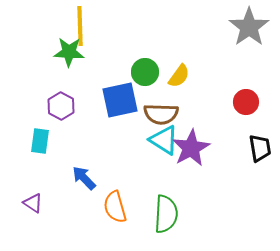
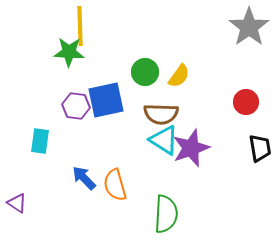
blue square: moved 14 px left
purple hexagon: moved 15 px right; rotated 20 degrees counterclockwise
purple star: rotated 9 degrees clockwise
purple triangle: moved 16 px left
orange semicircle: moved 22 px up
